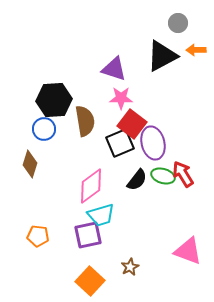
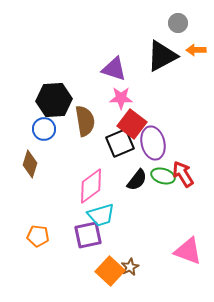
orange square: moved 20 px right, 10 px up
